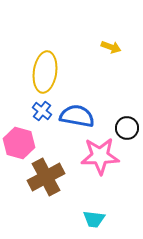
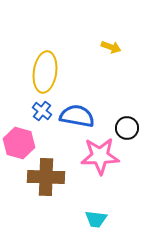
brown cross: rotated 30 degrees clockwise
cyan trapezoid: moved 2 px right
